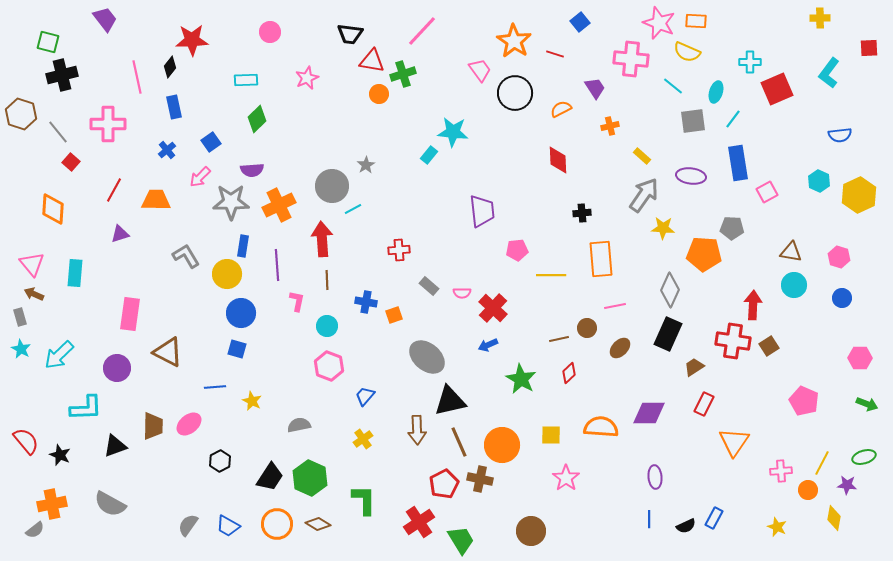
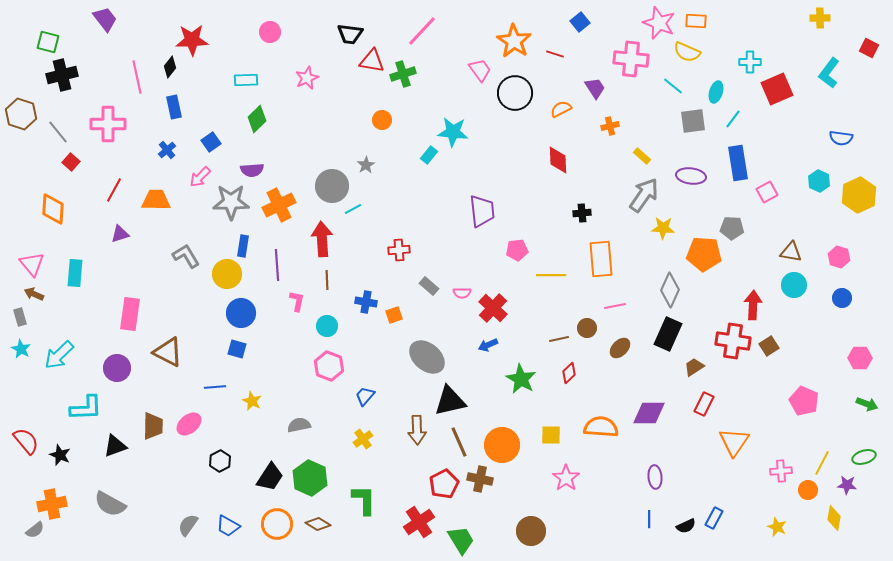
red square at (869, 48): rotated 30 degrees clockwise
orange circle at (379, 94): moved 3 px right, 26 px down
blue semicircle at (840, 135): moved 1 px right, 3 px down; rotated 15 degrees clockwise
